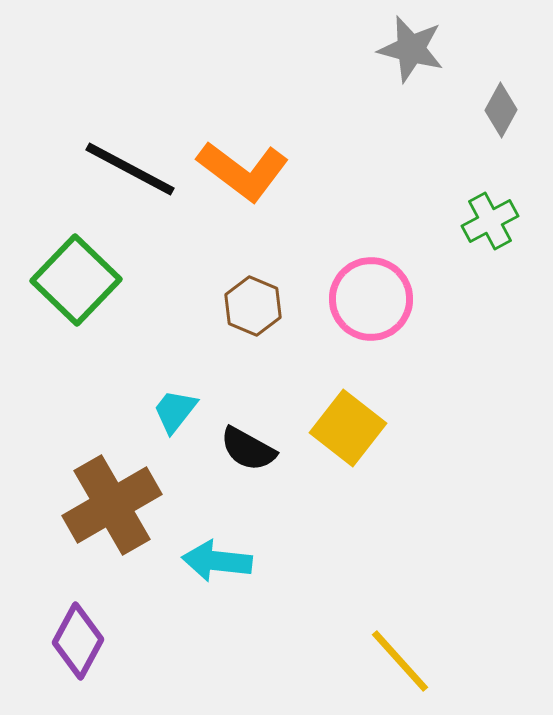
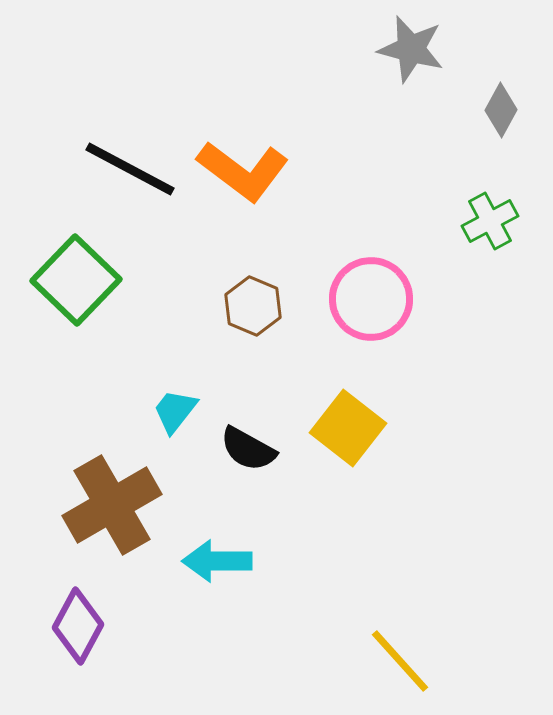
cyan arrow: rotated 6 degrees counterclockwise
purple diamond: moved 15 px up
